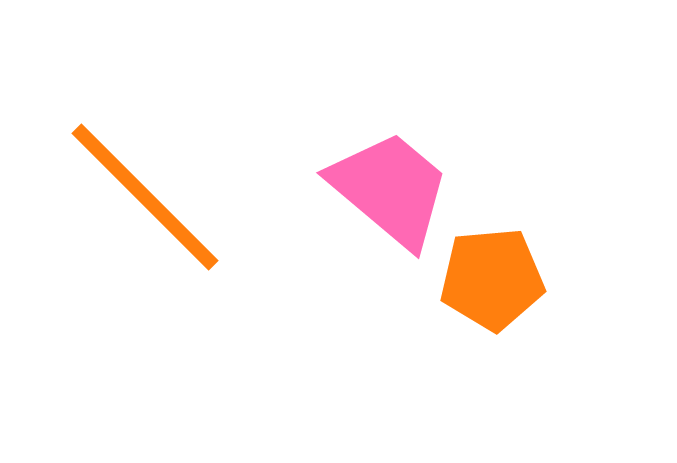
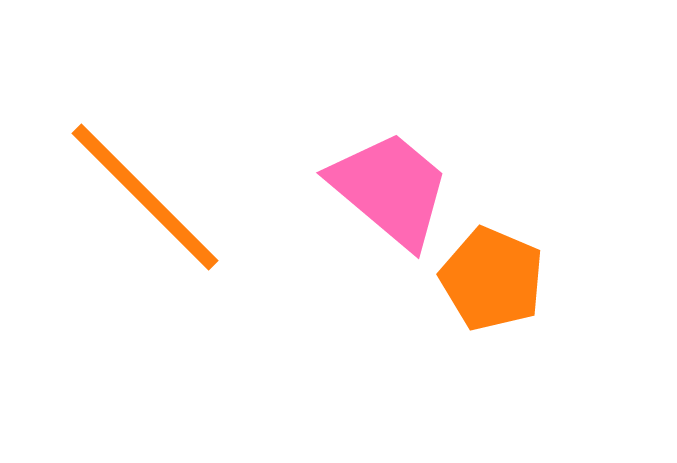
orange pentagon: rotated 28 degrees clockwise
